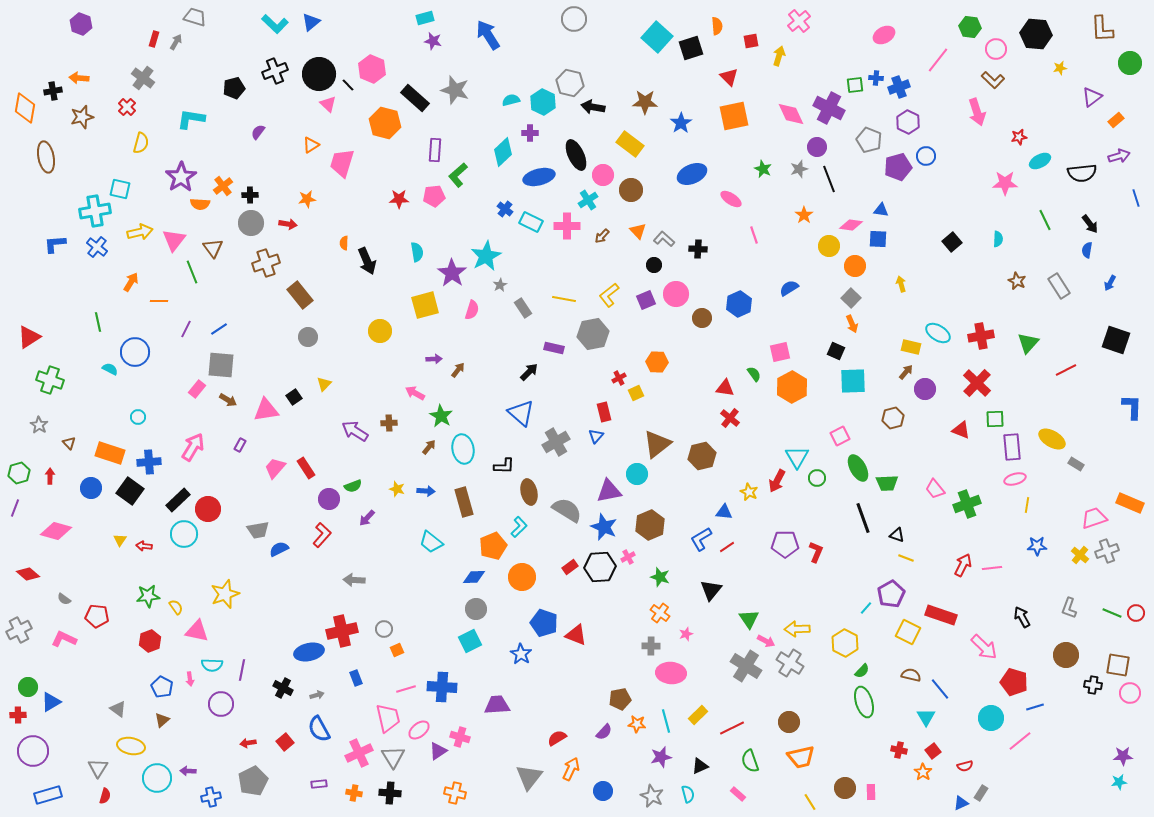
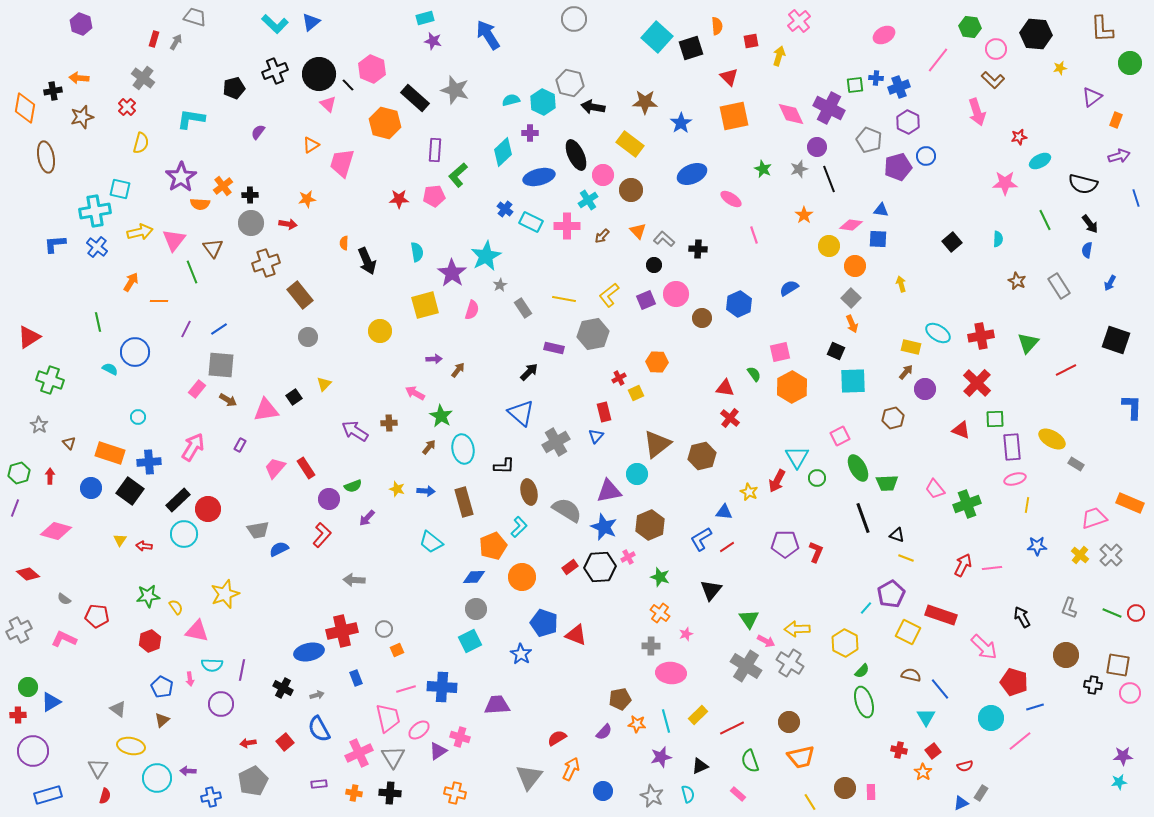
orange rectangle at (1116, 120): rotated 28 degrees counterclockwise
black semicircle at (1082, 173): moved 1 px right, 11 px down; rotated 20 degrees clockwise
gray cross at (1107, 551): moved 4 px right, 4 px down; rotated 25 degrees counterclockwise
